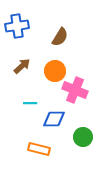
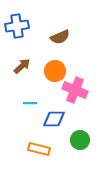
brown semicircle: rotated 36 degrees clockwise
green circle: moved 3 px left, 3 px down
